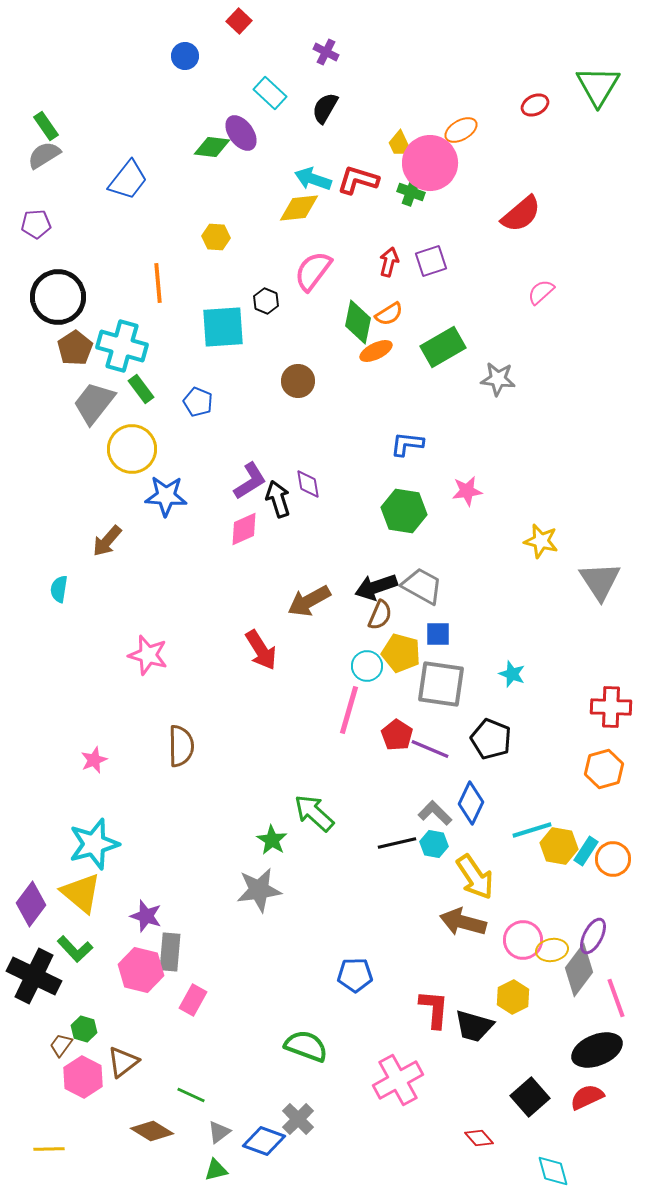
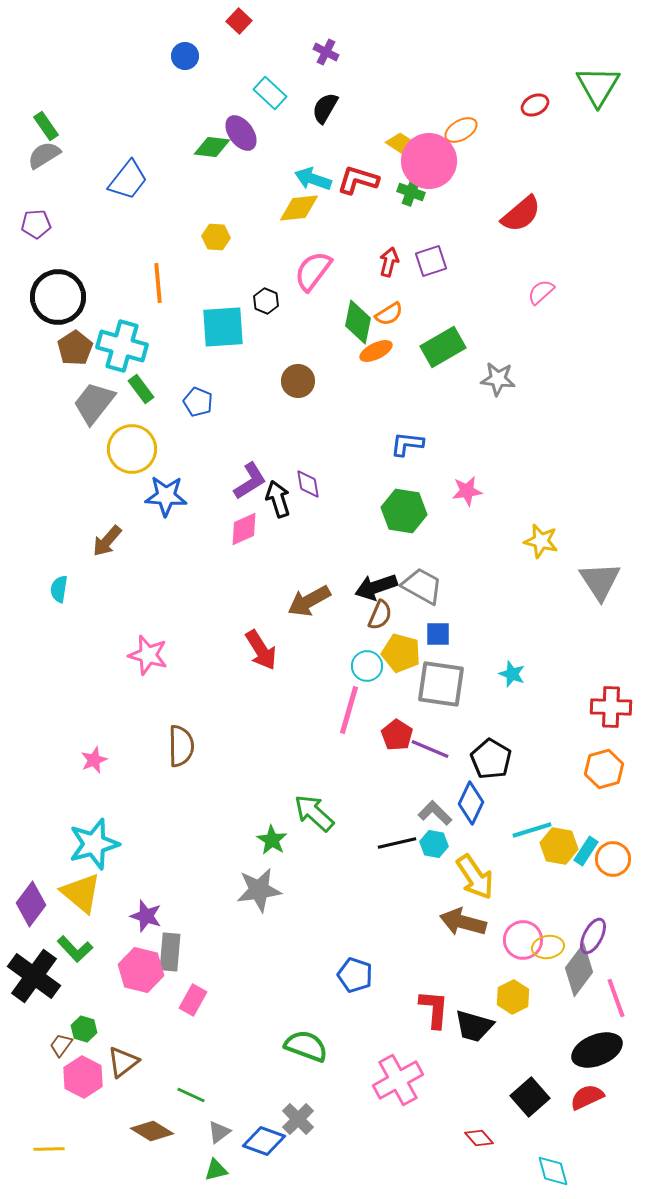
yellow trapezoid at (400, 144): rotated 148 degrees clockwise
pink circle at (430, 163): moved 1 px left, 2 px up
black pentagon at (491, 739): moved 20 px down; rotated 9 degrees clockwise
yellow ellipse at (552, 950): moved 4 px left, 3 px up
blue pentagon at (355, 975): rotated 20 degrees clockwise
black cross at (34, 976): rotated 10 degrees clockwise
